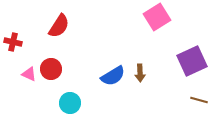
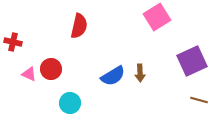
red semicircle: moved 20 px right; rotated 20 degrees counterclockwise
